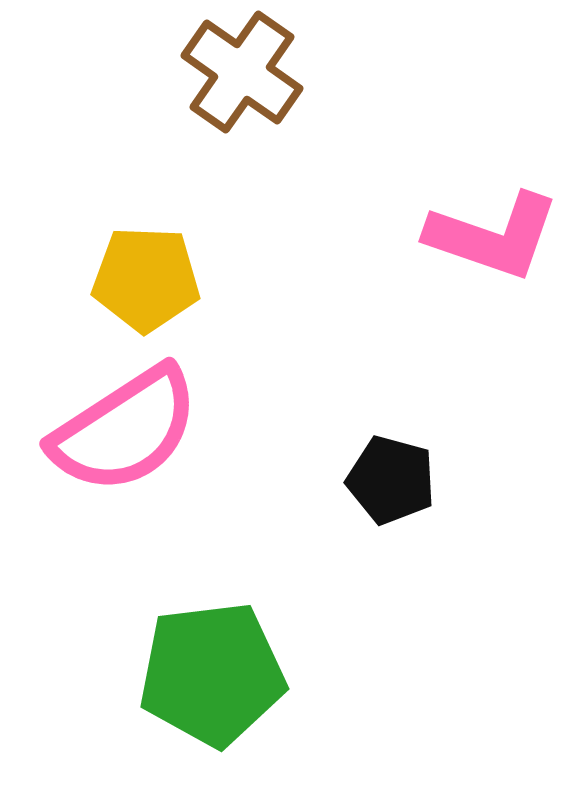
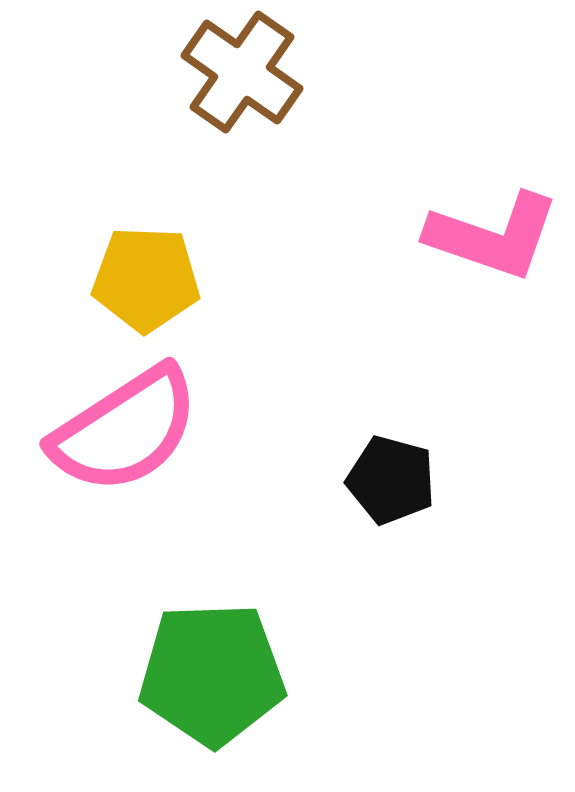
green pentagon: rotated 5 degrees clockwise
